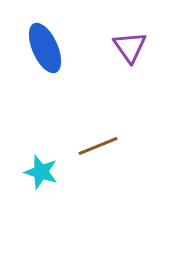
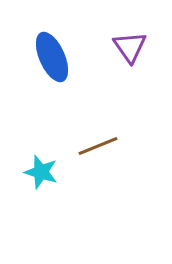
blue ellipse: moved 7 px right, 9 px down
